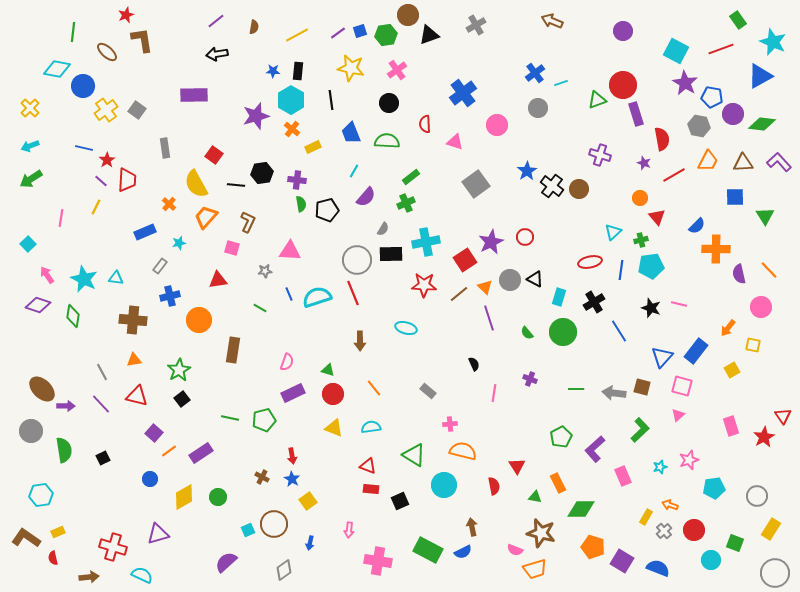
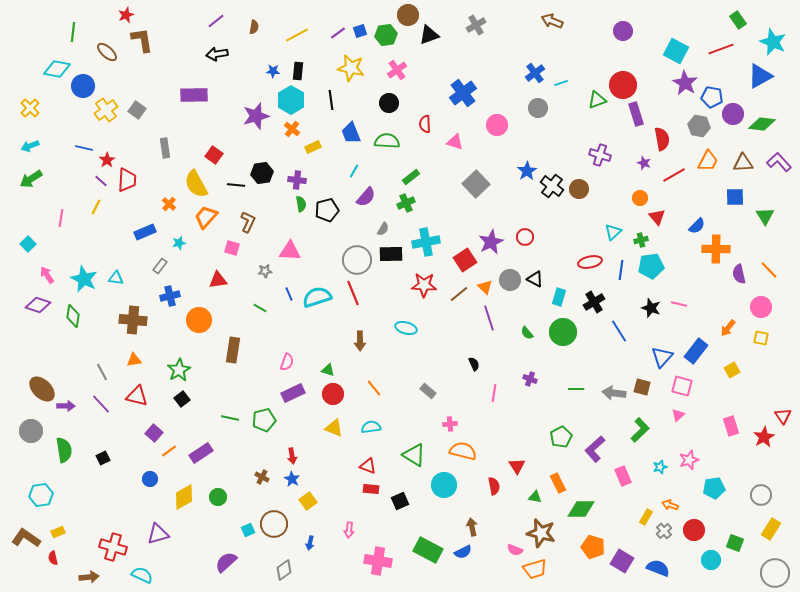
gray square at (476, 184): rotated 8 degrees counterclockwise
yellow square at (753, 345): moved 8 px right, 7 px up
gray circle at (757, 496): moved 4 px right, 1 px up
